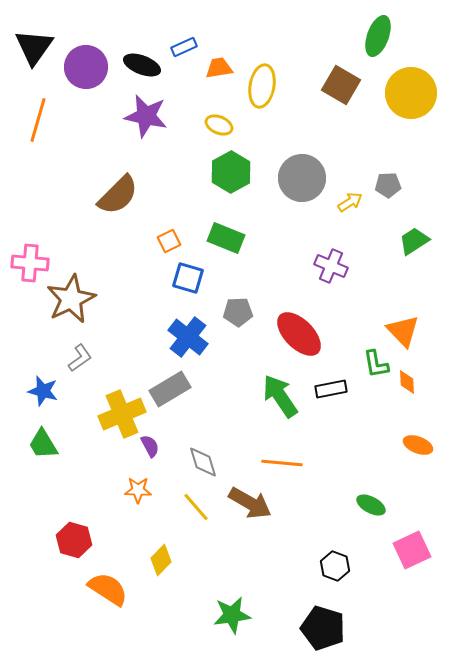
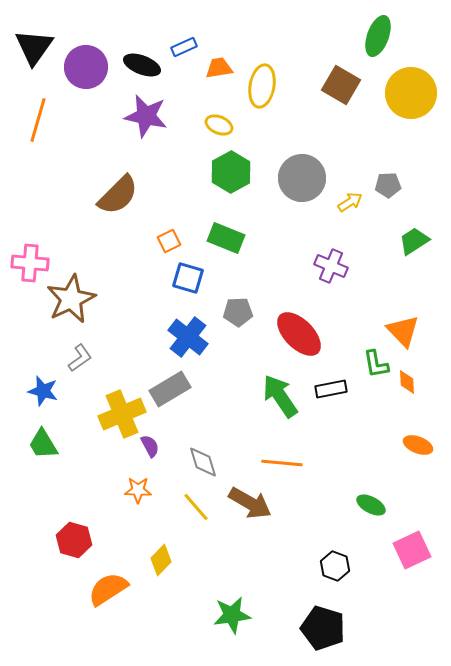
orange semicircle at (108, 589): rotated 66 degrees counterclockwise
